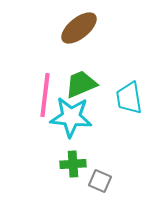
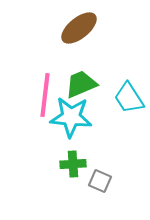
cyan trapezoid: rotated 24 degrees counterclockwise
